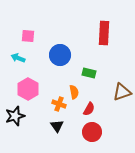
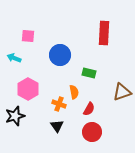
cyan arrow: moved 4 px left
